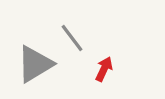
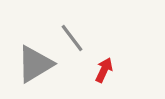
red arrow: moved 1 px down
